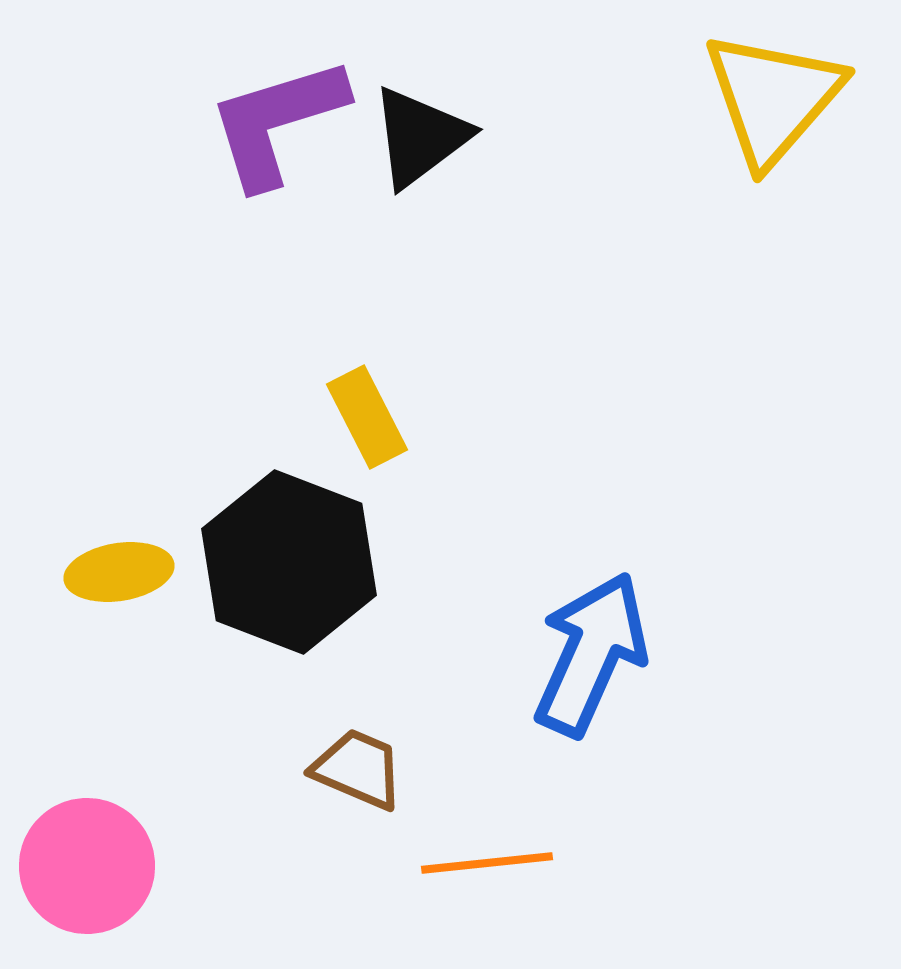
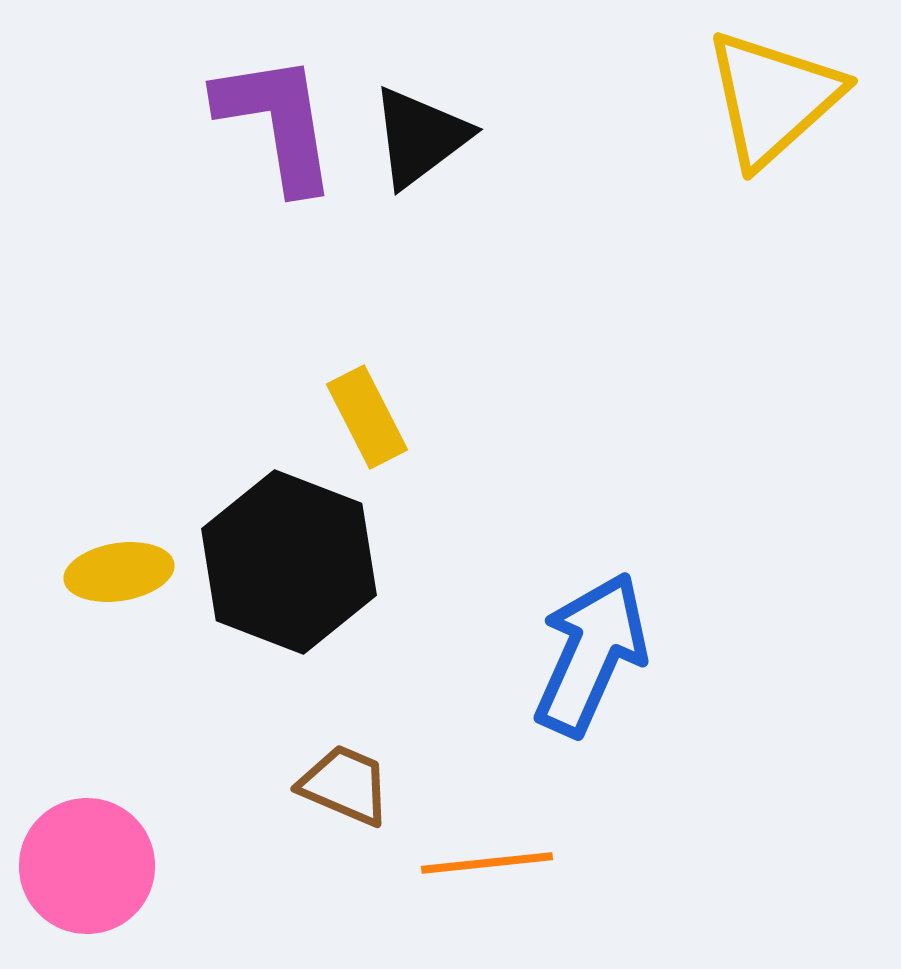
yellow triangle: rotated 7 degrees clockwise
purple L-shape: rotated 98 degrees clockwise
brown trapezoid: moved 13 px left, 16 px down
